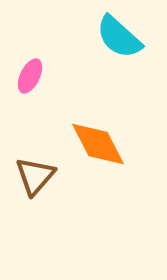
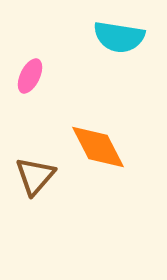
cyan semicircle: rotated 33 degrees counterclockwise
orange diamond: moved 3 px down
